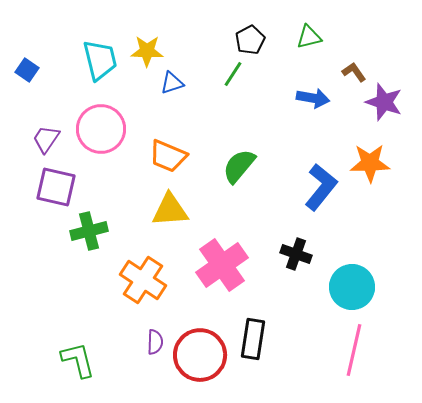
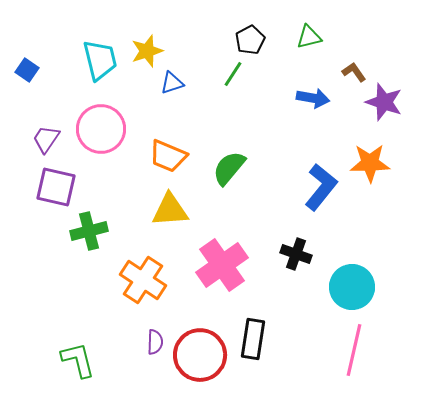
yellow star: rotated 20 degrees counterclockwise
green semicircle: moved 10 px left, 2 px down
